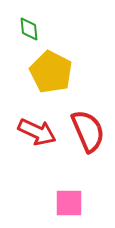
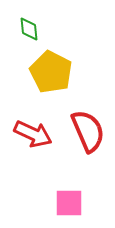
red arrow: moved 4 px left, 2 px down
